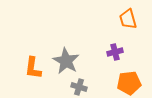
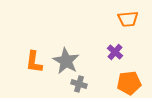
orange trapezoid: rotated 80 degrees counterclockwise
purple cross: rotated 35 degrees counterclockwise
orange L-shape: moved 1 px right, 6 px up
gray cross: moved 3 px up
